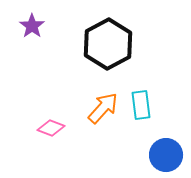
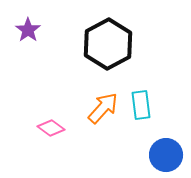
purple star: moved 4 px left, 4 px down
pink diamond: rotated 16 degrees clockwise
